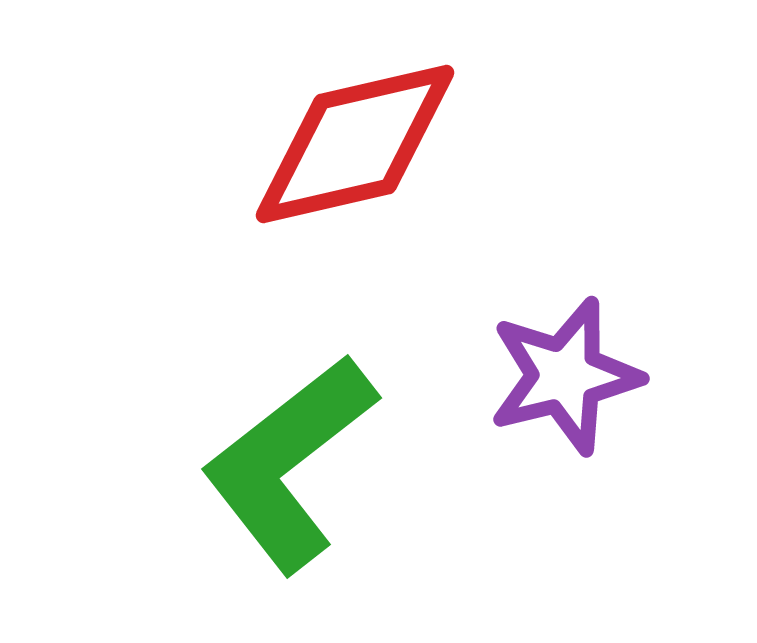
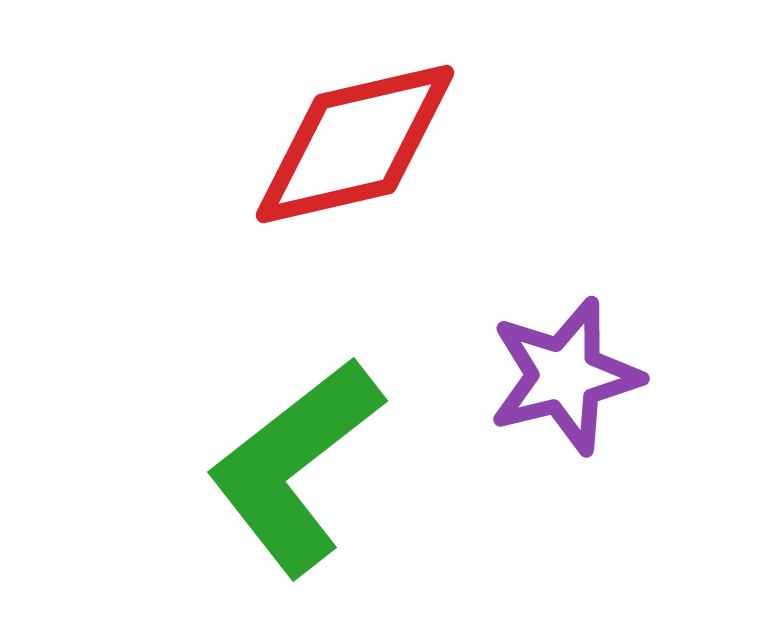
green L-shape: moved 6 px right, 3 px down
